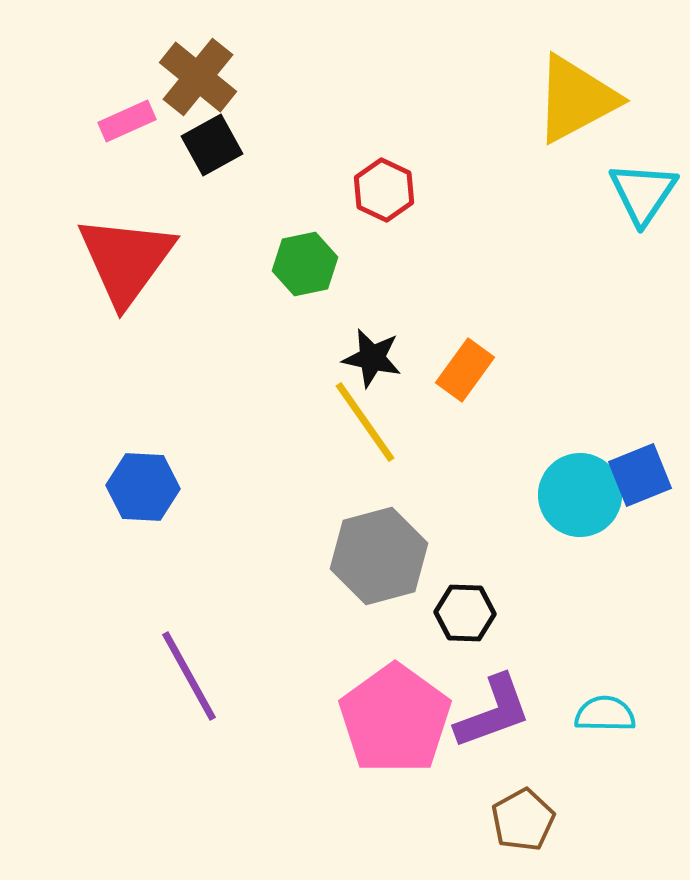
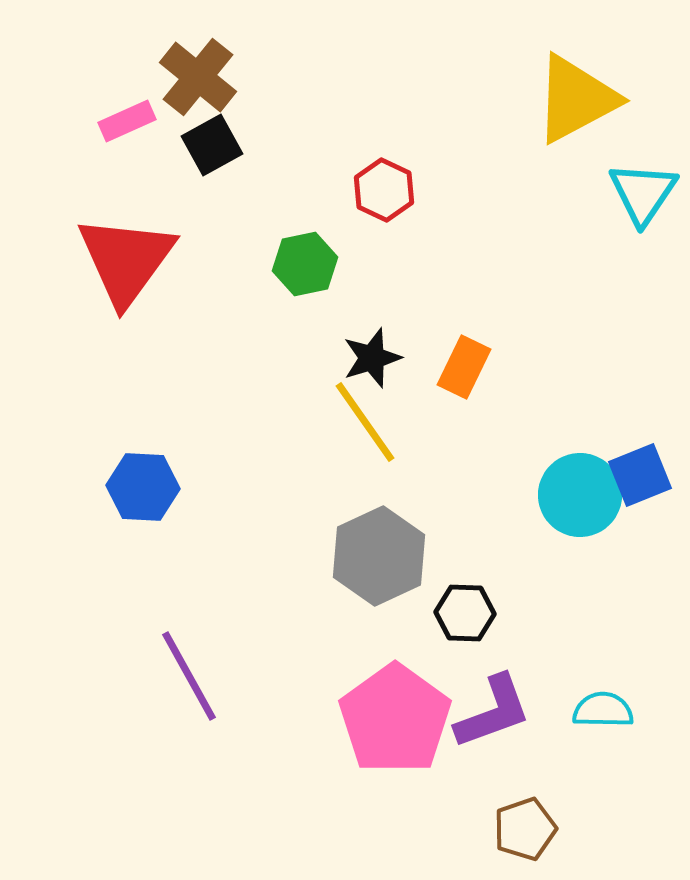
black star: rotated 30 degrees counterclockwise
orange rectangle: moved 1 px left, 3 px up; rotated 10 degrees counterclockwise
gray hexagon: rotated 10 degrees counterclockwise
cyan semicircle: moved 2 px left, 4 px up
brown pentagon: moved 2 px right, 9 px down; rotated 10 degrees clockwise
